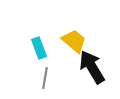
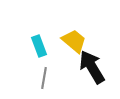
cyan rectangle: moved 2 px up
gray line: moved 1 px left
